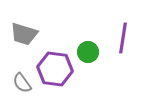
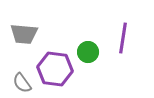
gray trapezoid: rotated 12 degrees counterclockwise
